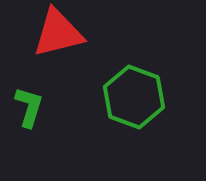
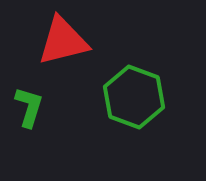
red triangle: moved 5 px right, 8 px down
